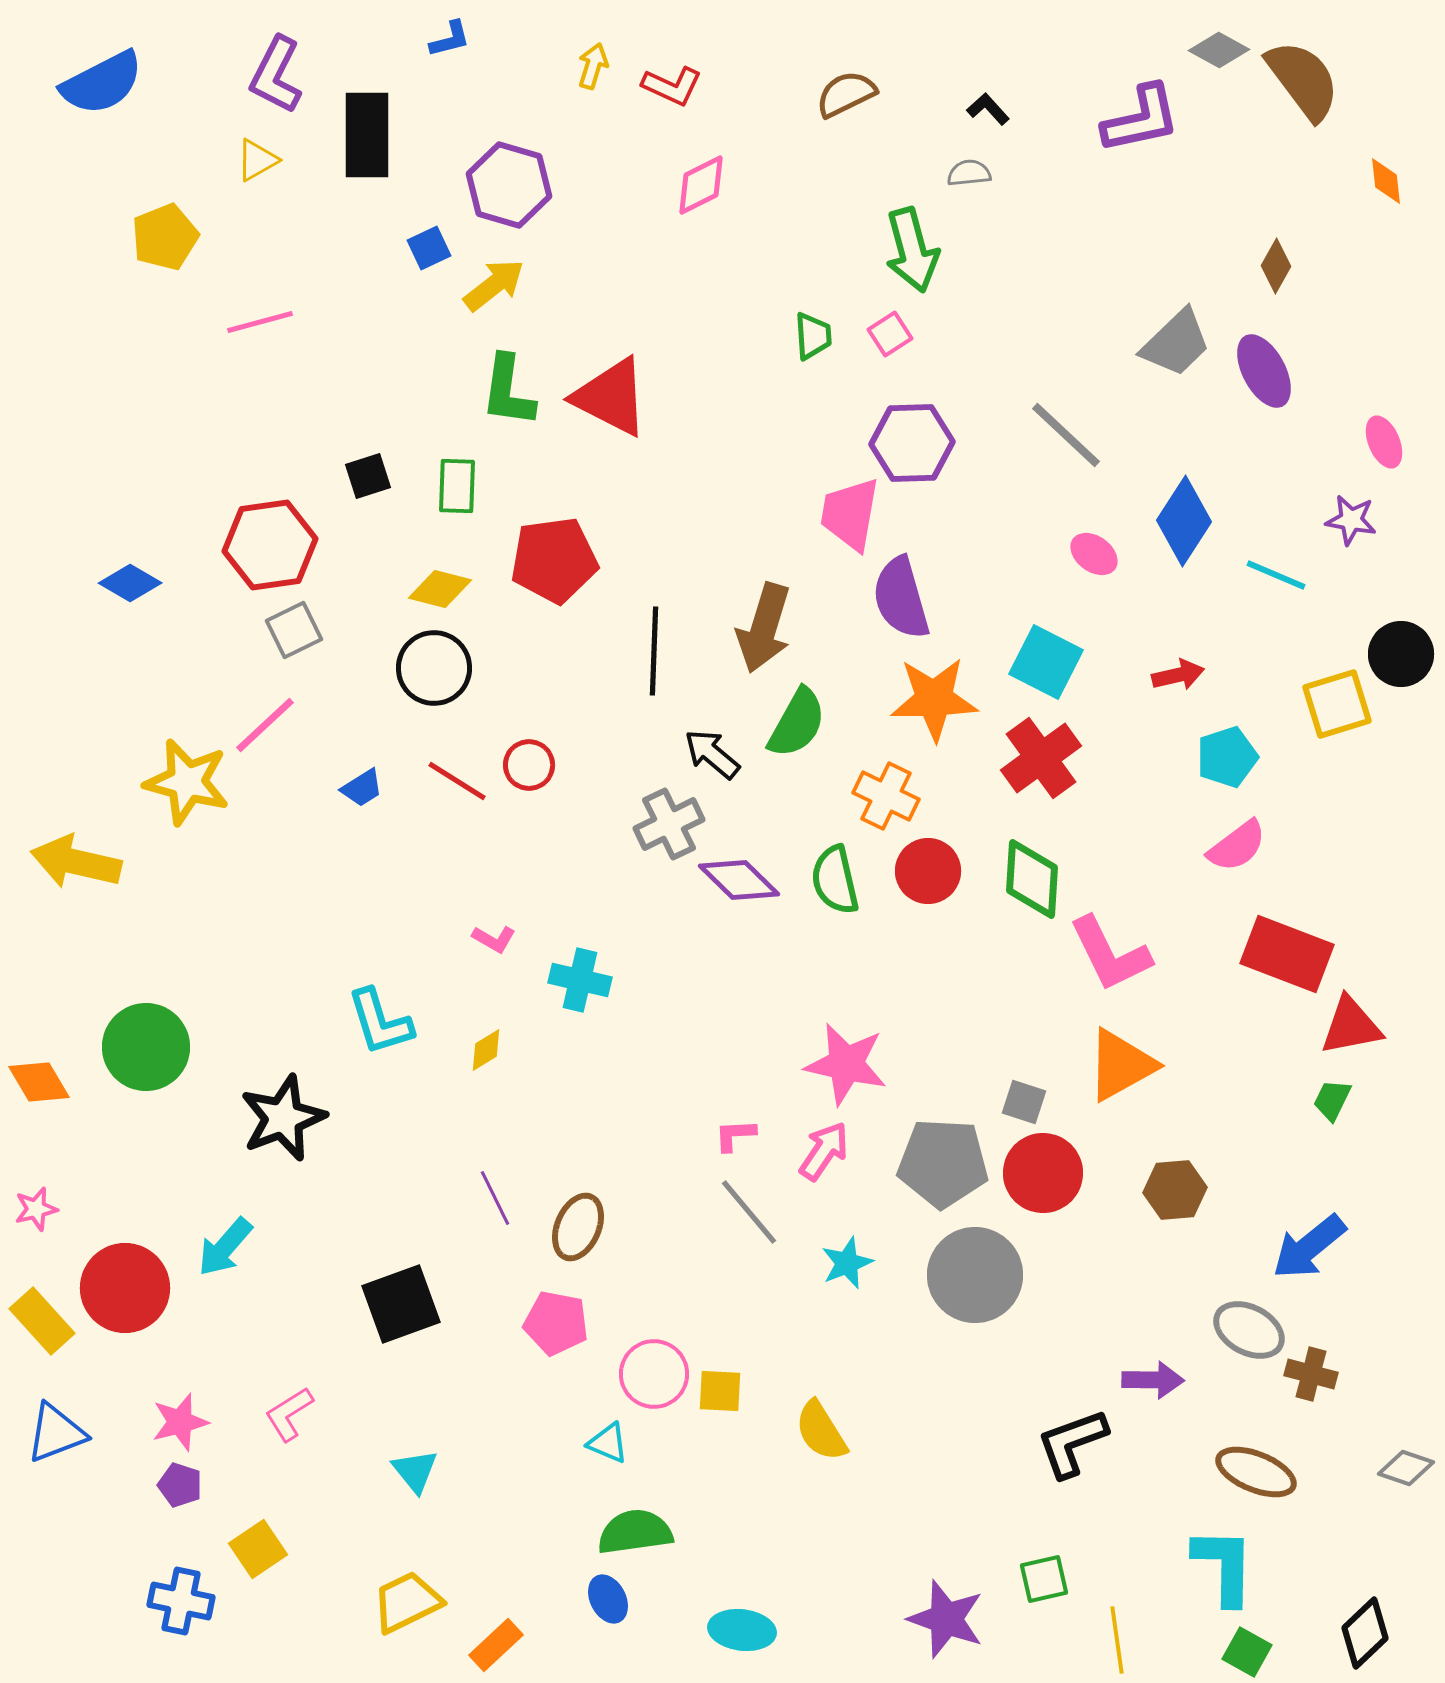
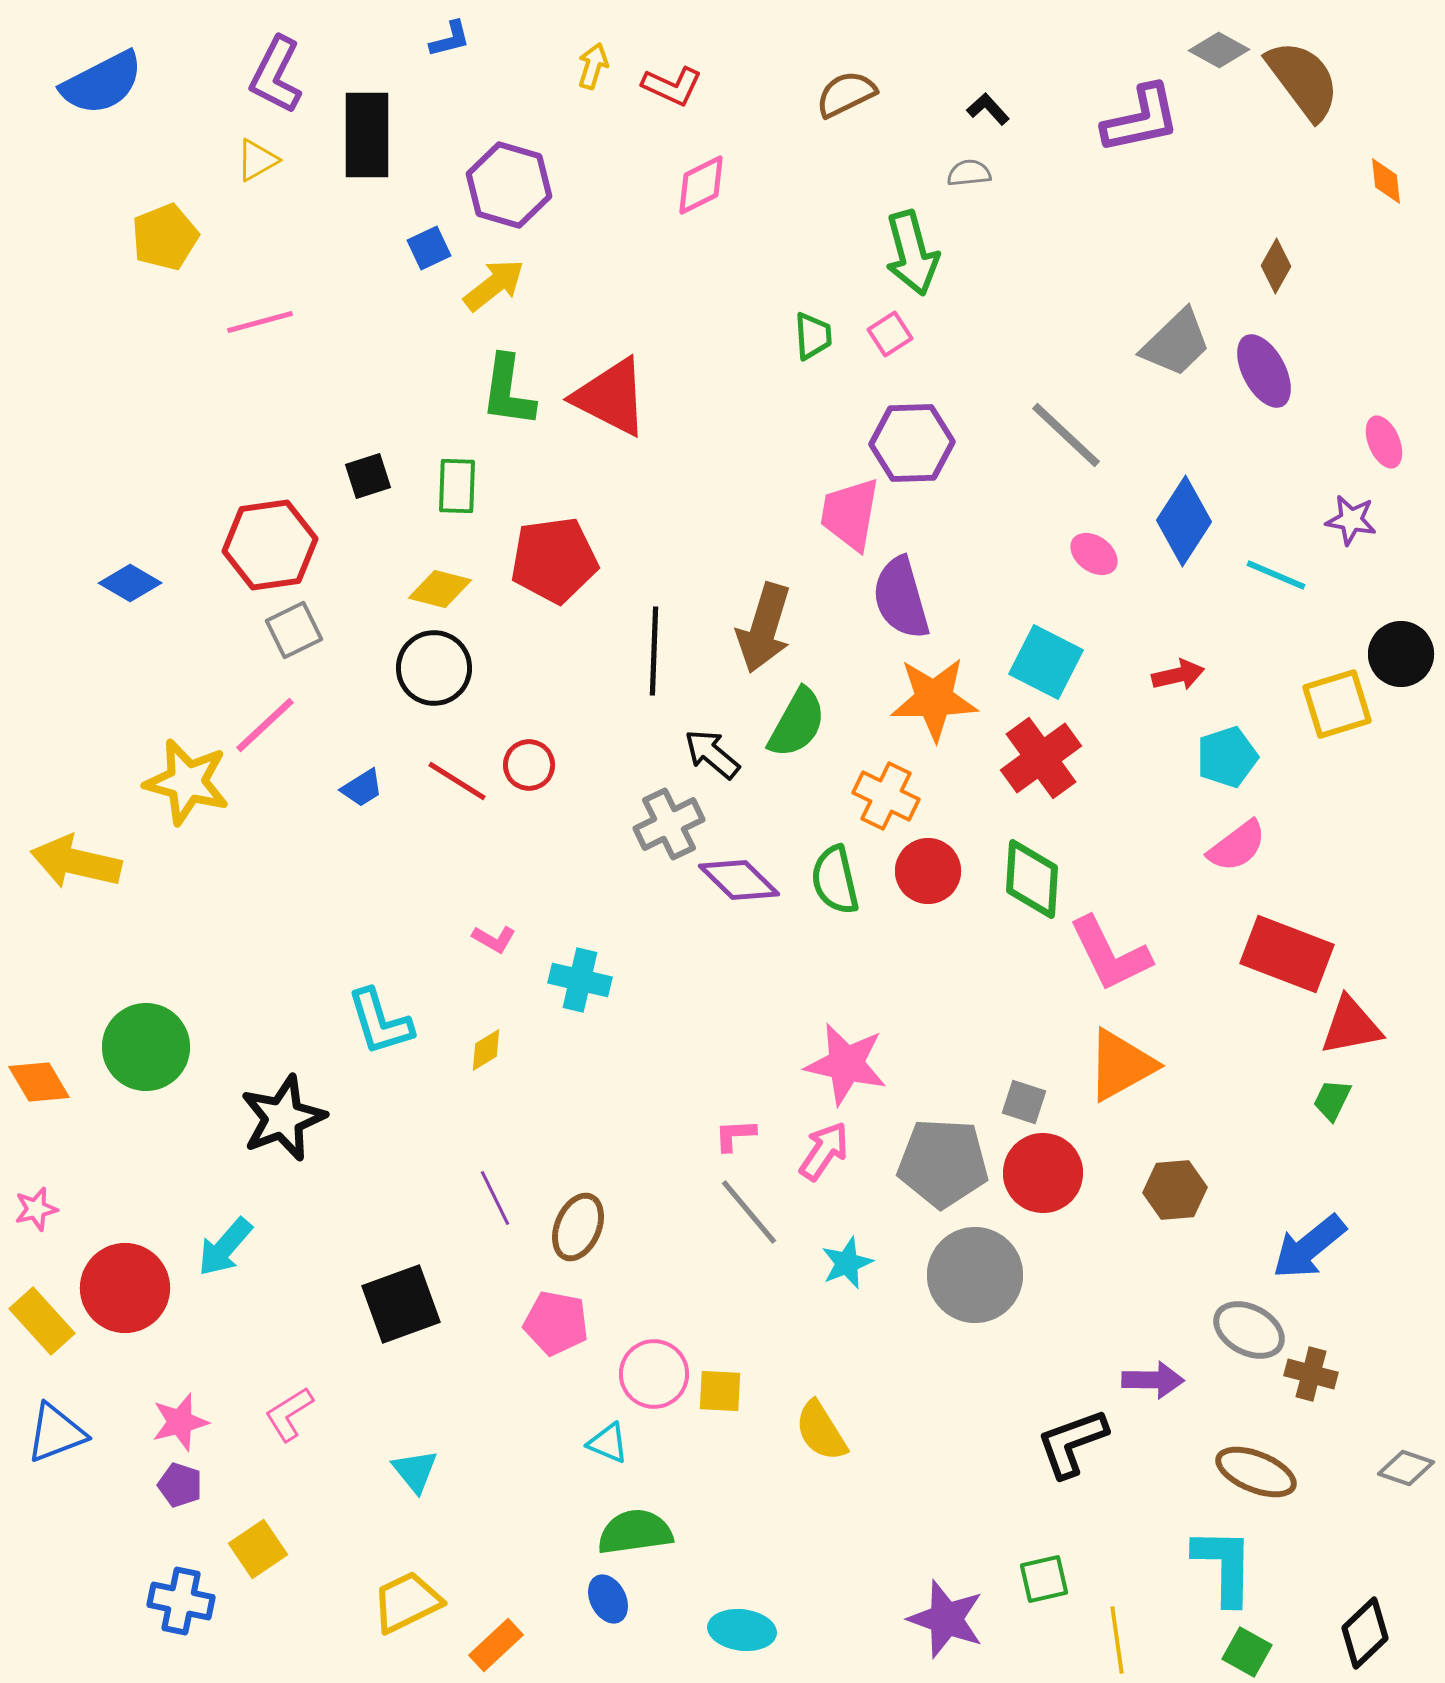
green arrow at (912, 250): moved 3 px down
